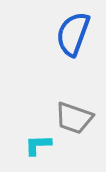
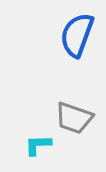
blue semicircle: moved 4 px right, 1 px down
